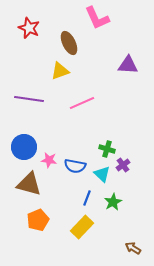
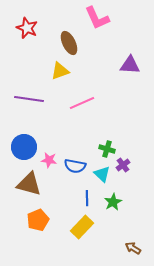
red star: moved 2 px left
purple triangle: moved 2 px right
blue line: rotated 21 degrees counterclockwise
